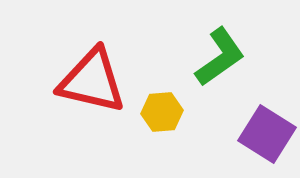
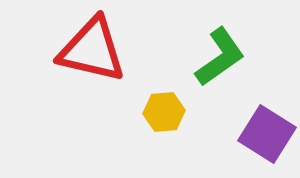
red triangle: moved 31 px up
yellow hexagon: moved 2 px right
